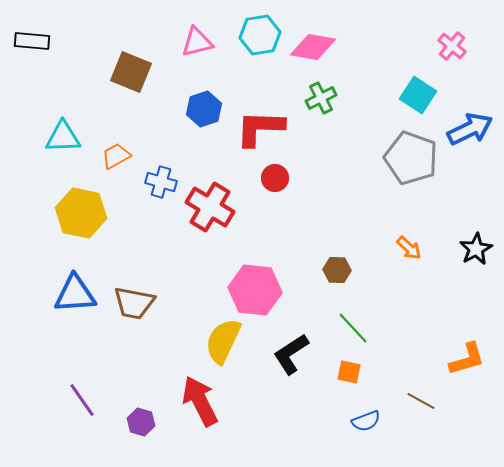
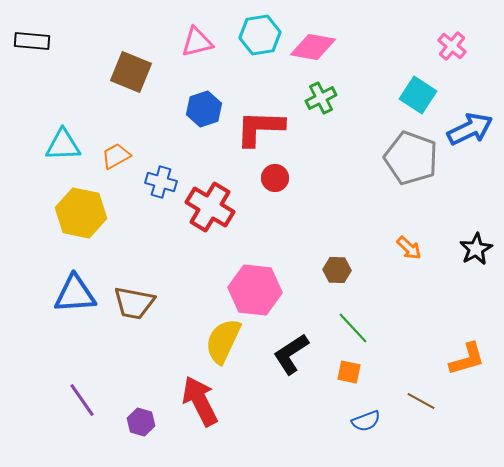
cyan triangle: moved 8 px down
